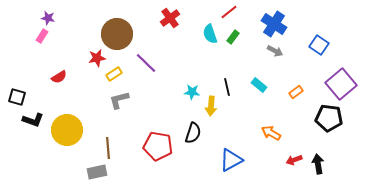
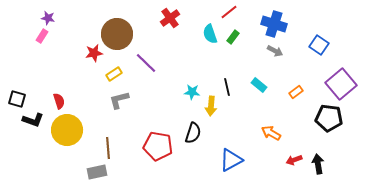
blue cross: rotated 15 degrees counterclockwise
red star: moved 3 px left, 5 px up
red semicircle: moved 24 px down; rotated 77 degrees counterclockwise
black square: moved 2 px down
